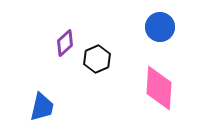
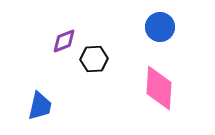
purple diamond: moved 1 px left, 2 px up; rotated 20 degrees clockwise
black hexagon: moved 3 px left; rotated 20 degrees clockwise
blue trapezoid: moved 2 px left, 1 px up
